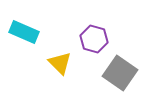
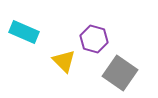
yellow triangle: moved 4 px right, 2 px up
